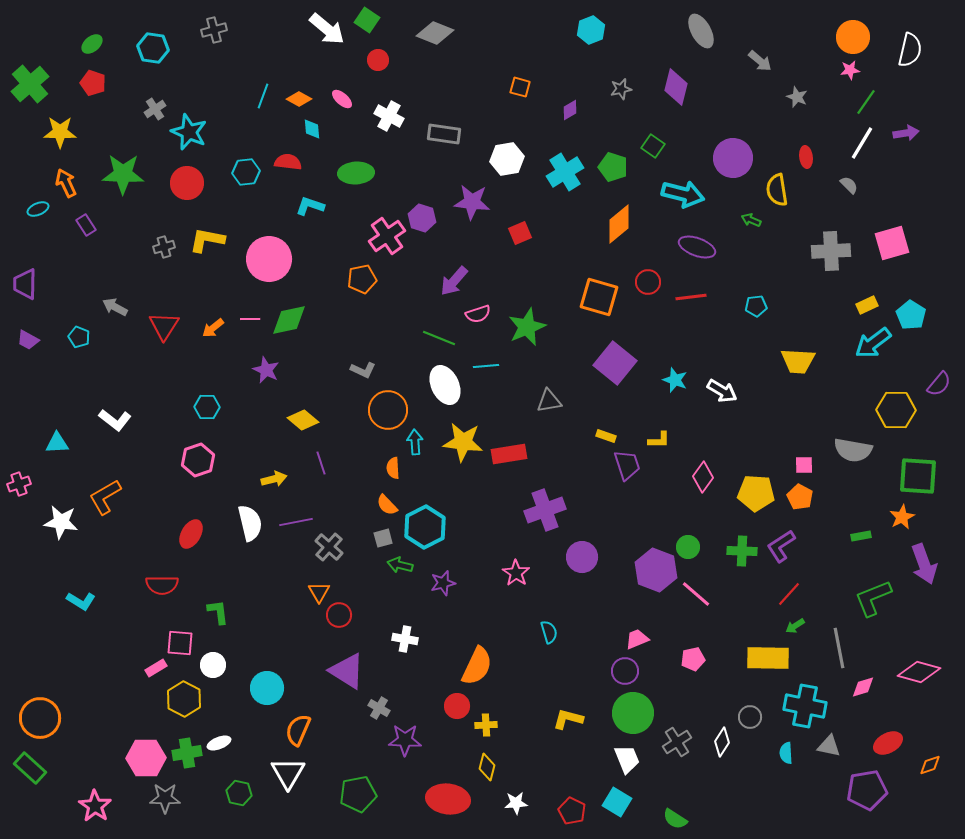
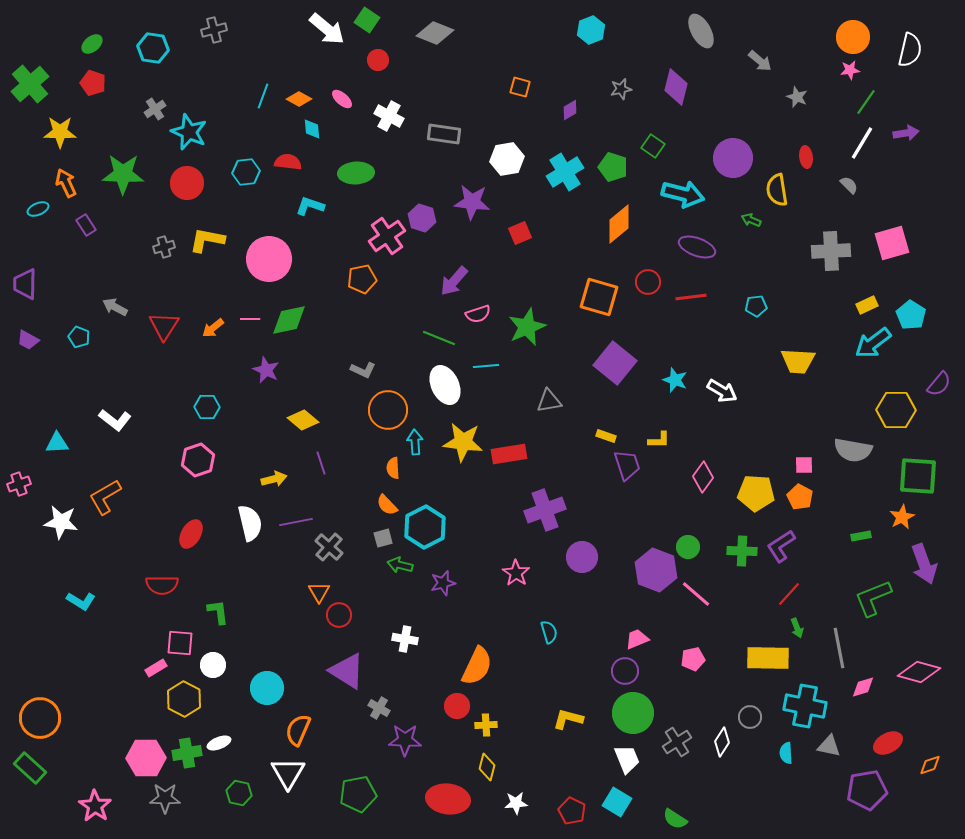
green arrow at (795, 626): moved 2 px right, 2 px down; rotated 78 degrees counterclockwise
